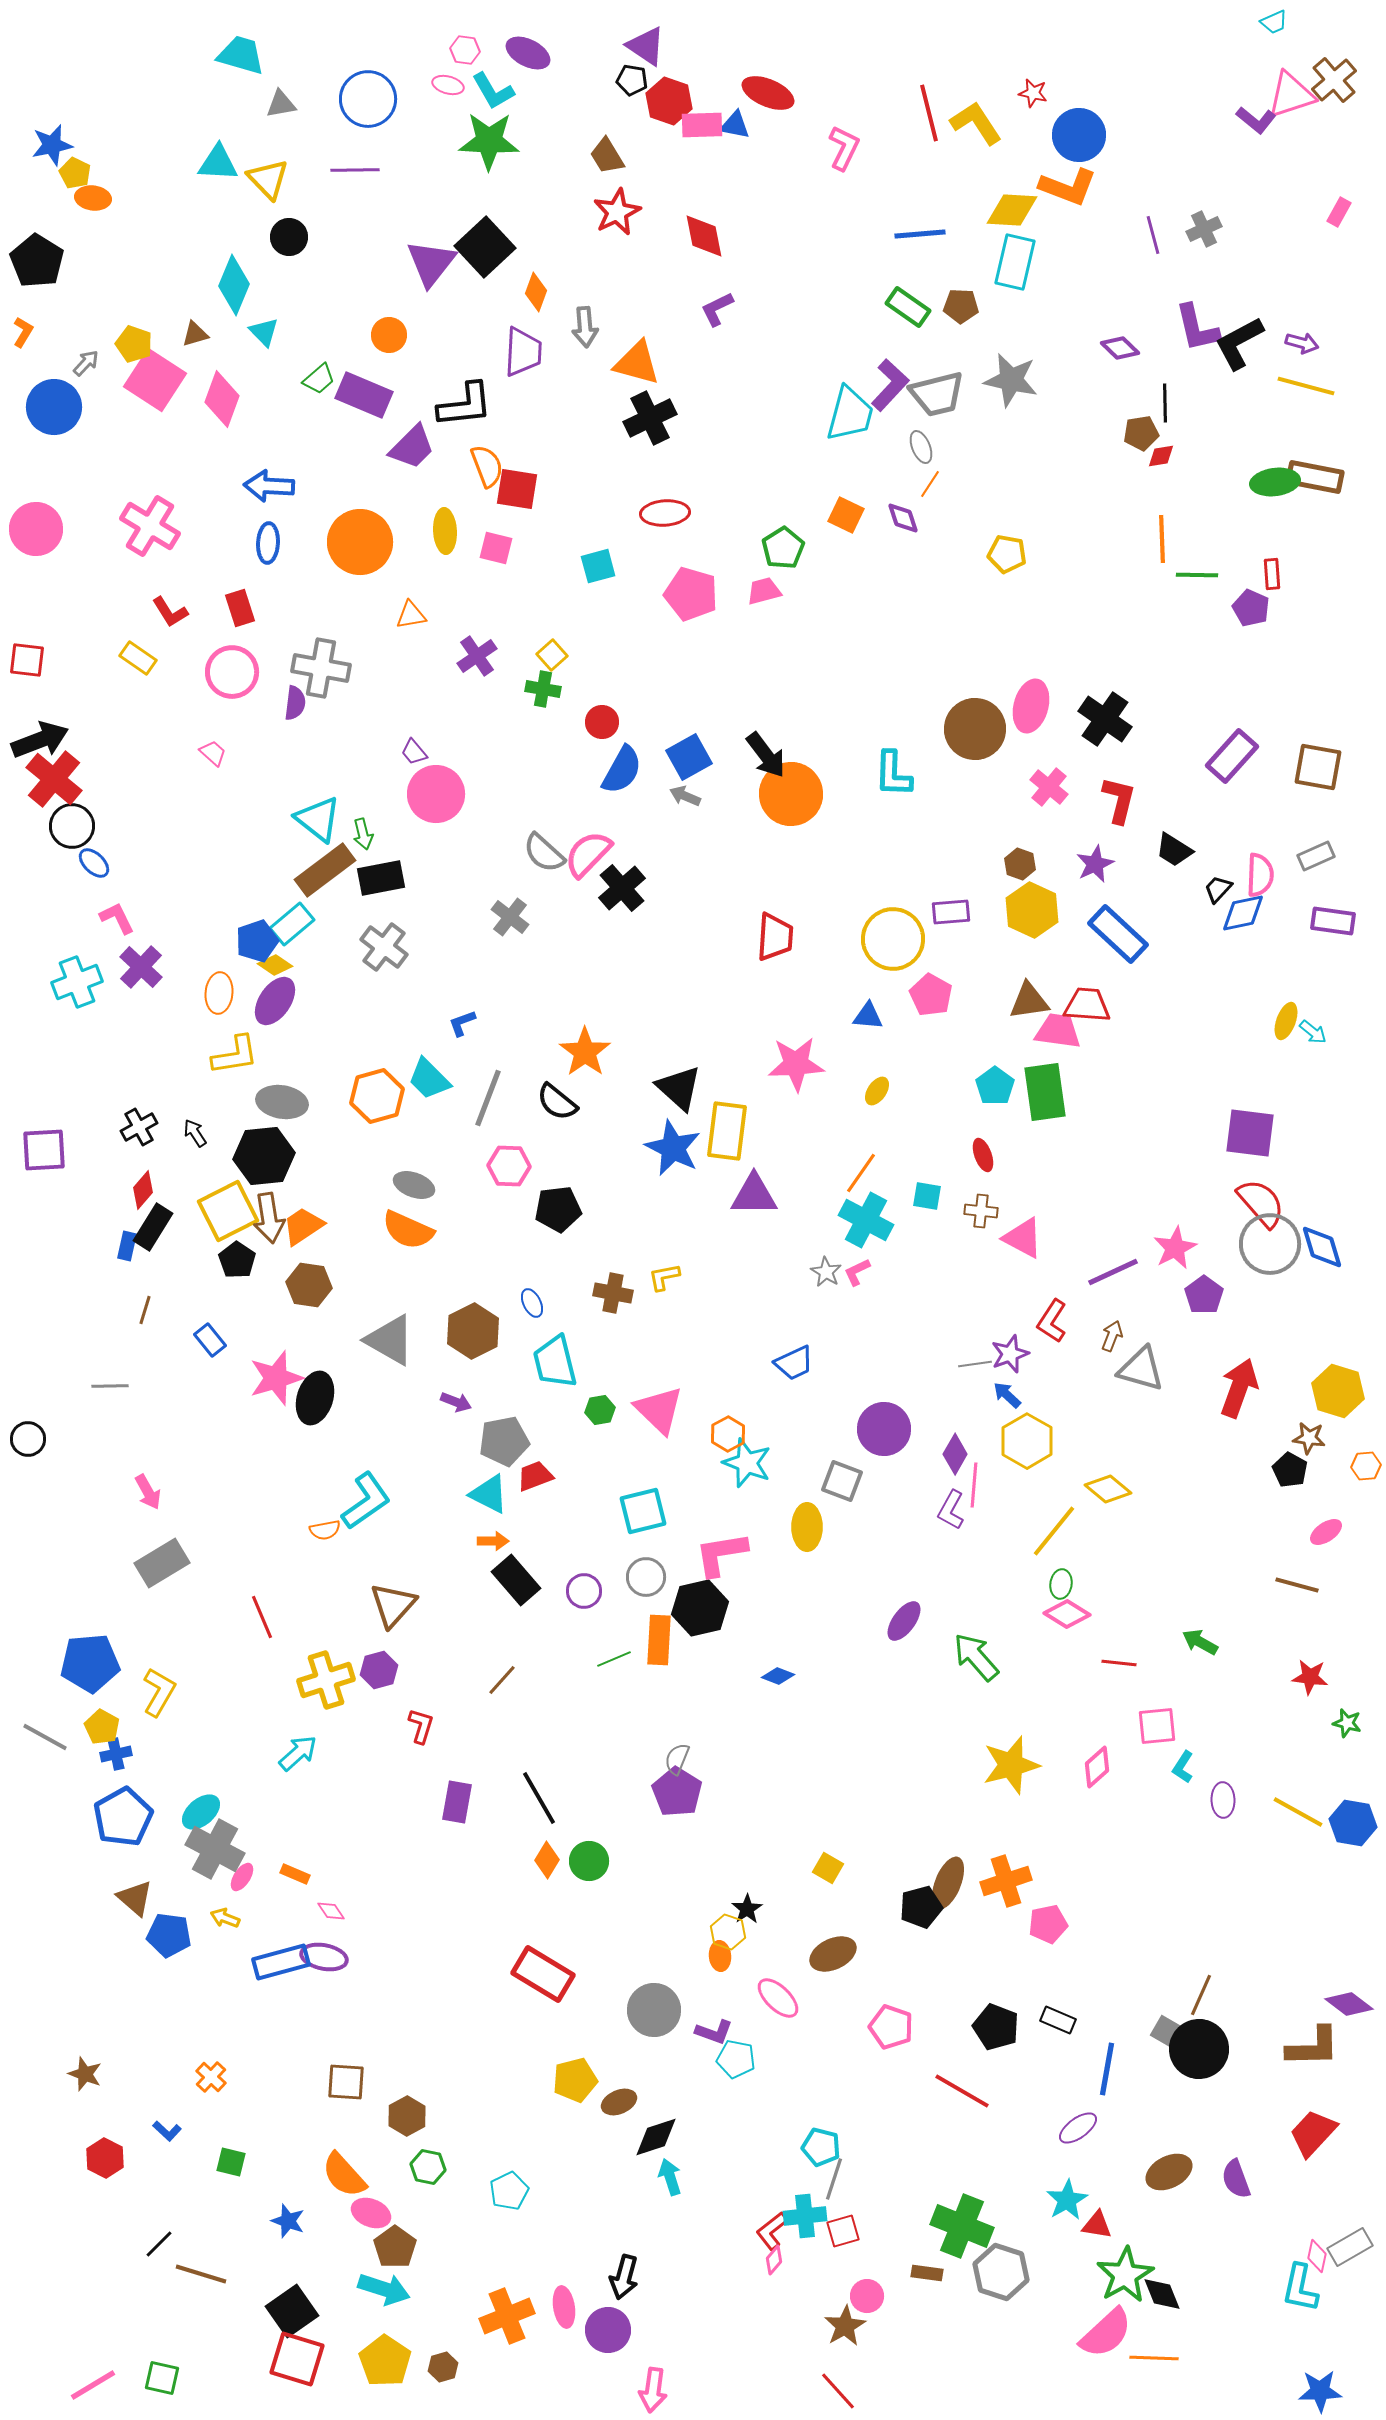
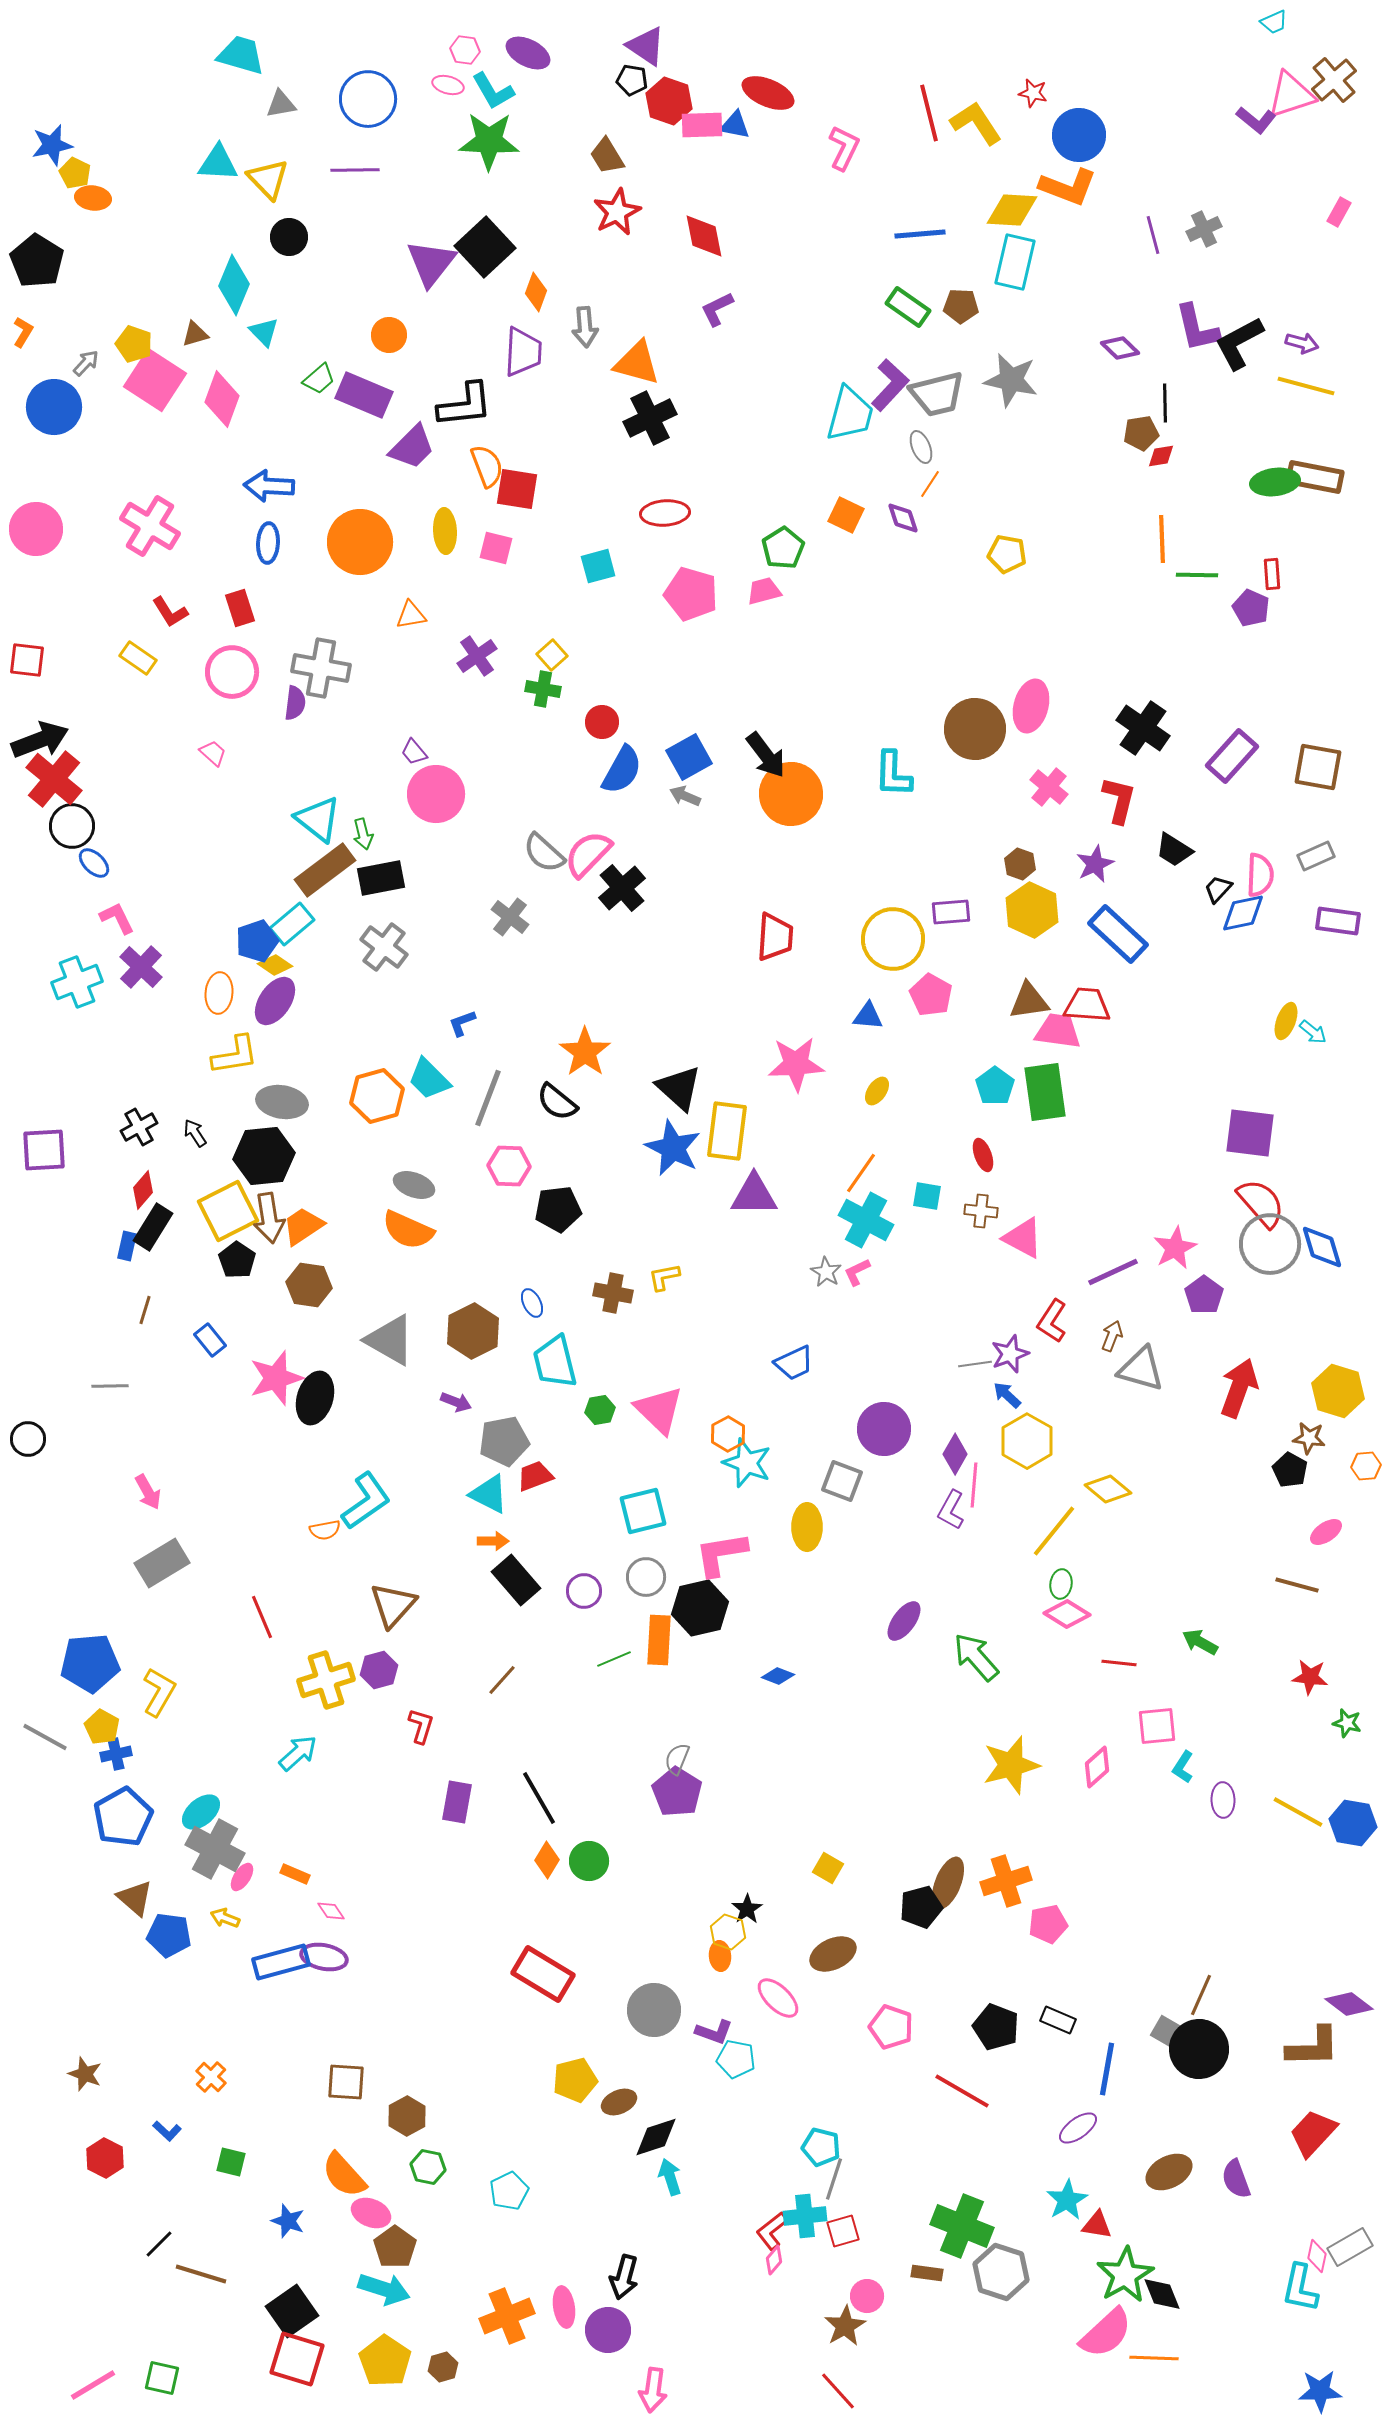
black cross at (1105, 719): moved 38 px right, 9 px down
purple rectangle at (1333, 921): moved 5 px right
